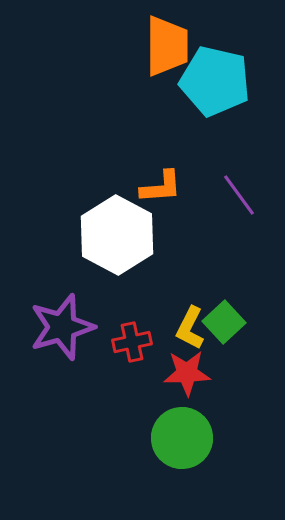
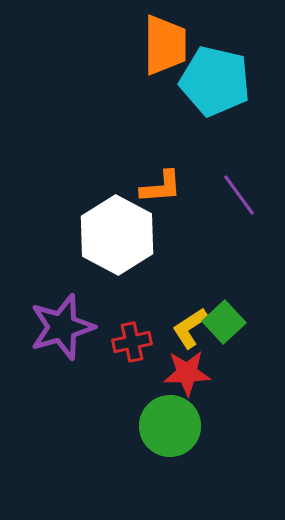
orange trapezoid: moved 2 px left, 1 px up
yellow L-shape: rotated 30 degrees clockwise
green circle: moved 12 px left, 12 px up
